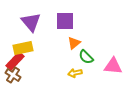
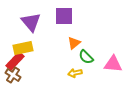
purple square: moved 1 px left, 5 px up
pink triangle: moved 2 px up
